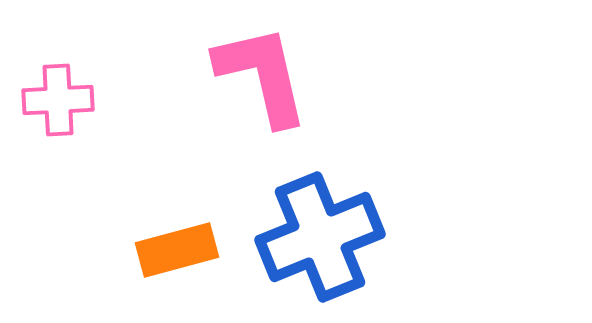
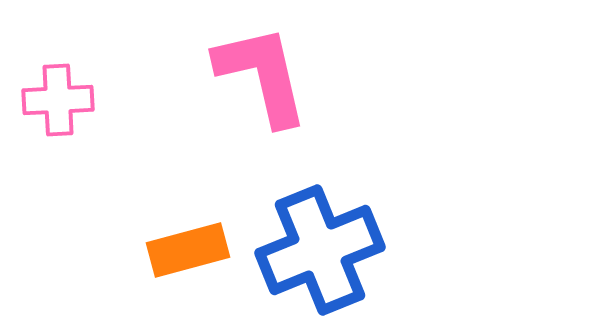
blue cross: moved 13 px down
orange rectangle: moved 11 px right
